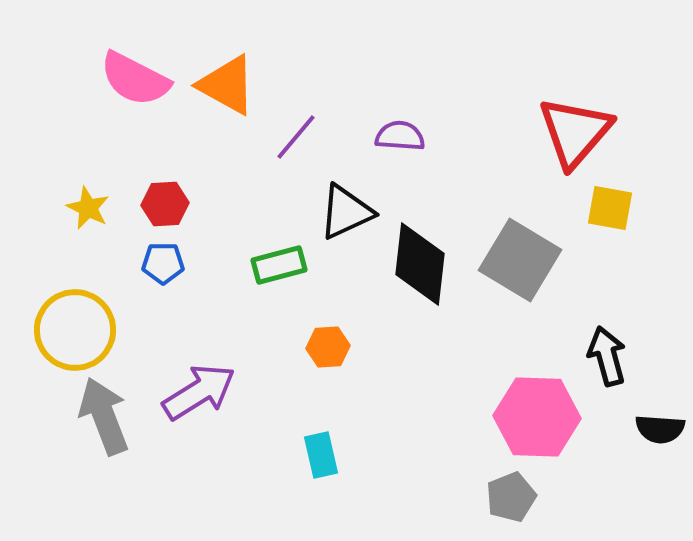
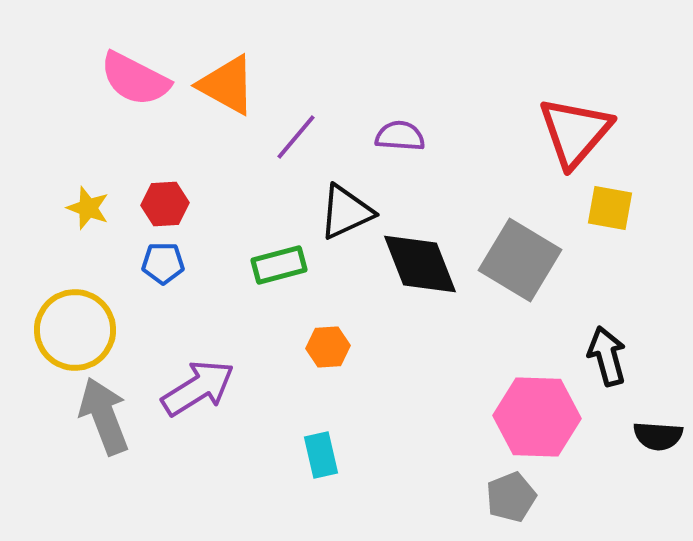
yellow star: rotated 6 degrees counterclockwise
black diamond: rotated 28 degrees counterclockwise
purple arrow: moved 1 px left, 4 px up
black semicircle: moved 2 px left, 7 px down
